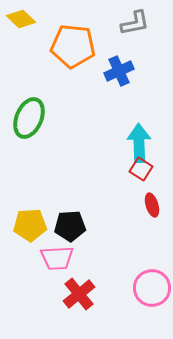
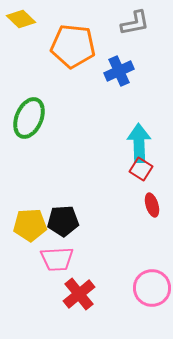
black pentagon: moved 7 px left, 5 px up
pink trapezoid: moved 1 px down
